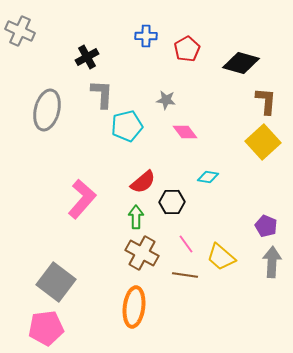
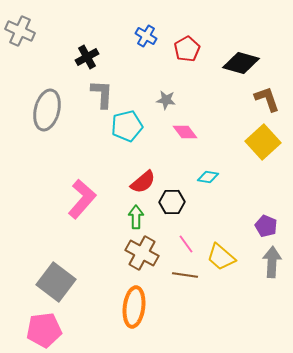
blue cross: rotated 30 degrees clockwise
brown L-shape: moved 1 px right, 2 px up; rotated 24 degrees counterclockwise
pink pentagon: moved 2 px left, 2 px down
